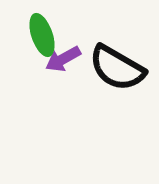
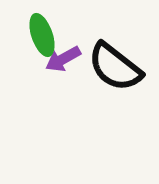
black semicircle: moved 2 px left, 1 px up; rotated 8 degrees clockwise
